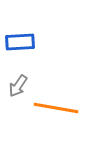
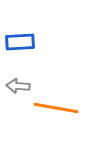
gray arrow: rotated 60 degrees clockwise
